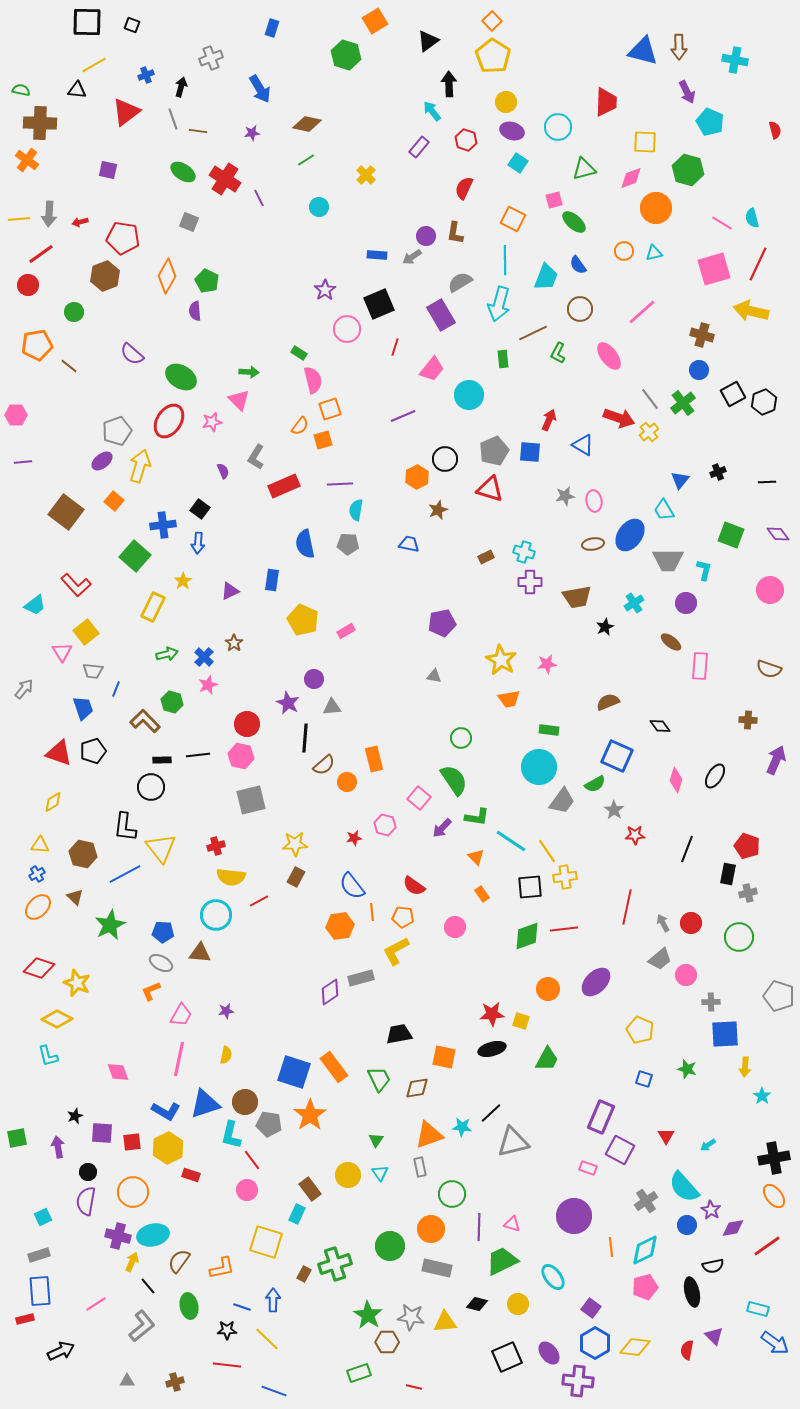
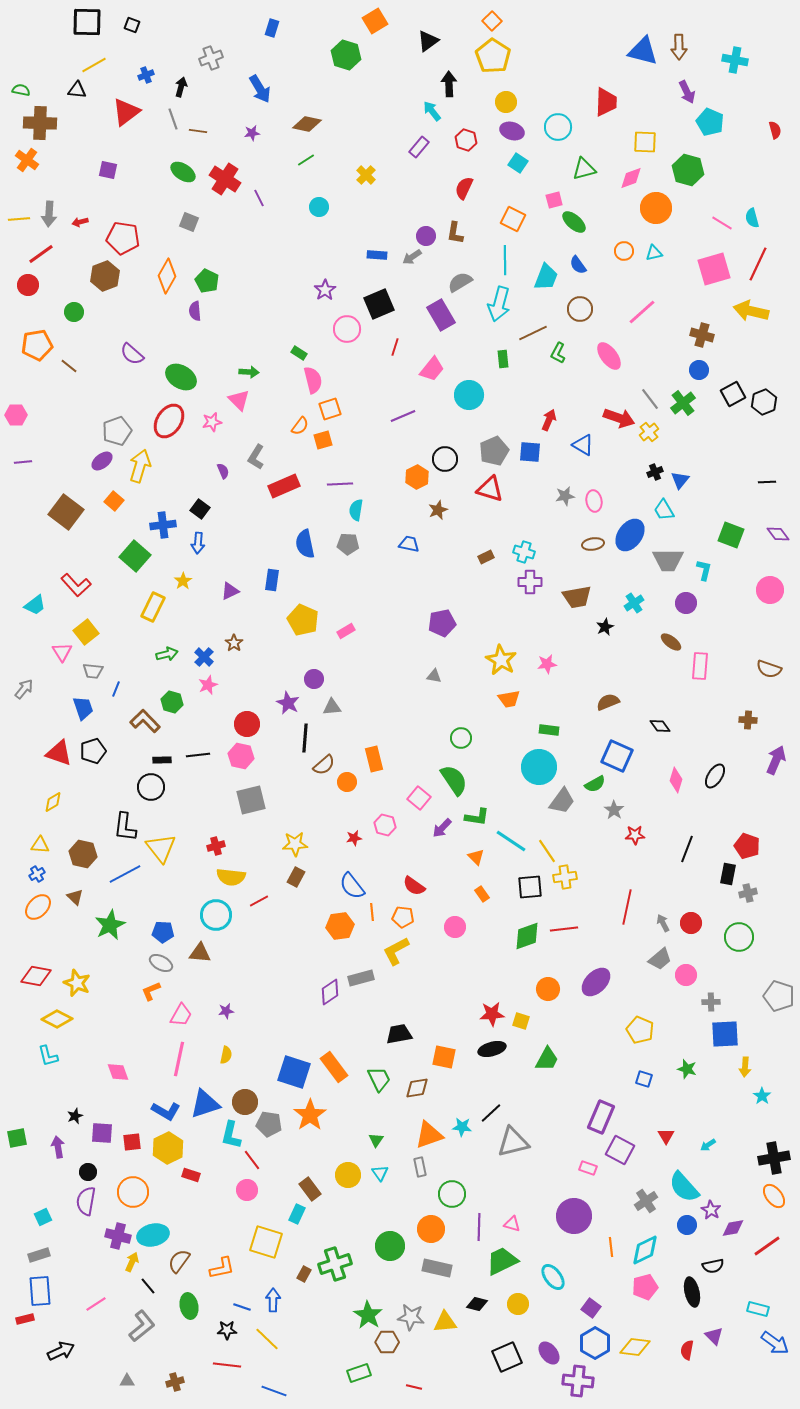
black cross at (718, 472): moved 63 px left
red diamond at (39, 968): moved 3 px left, 8 px down; rotated 8 degrees counterclockwise
